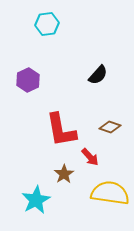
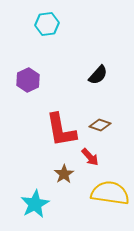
brown diamond: moved 10 px left, 2 px up
cyan star: moved 1 px left, 4 px down
